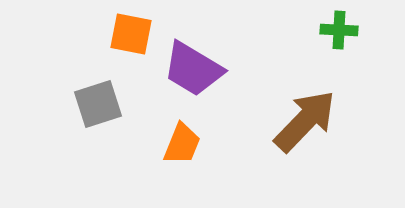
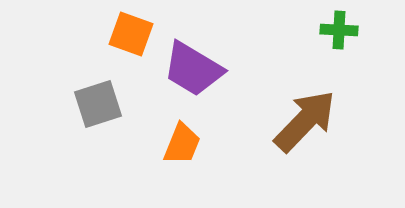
orange square: rotated 9 degrees clockwise
